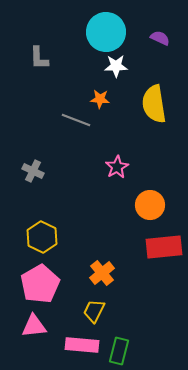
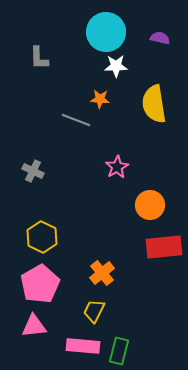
purple semicircle: rotated 12 degrees counterclockwise
pink rectangle: moved 1 px right, 1 px down
